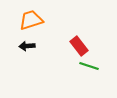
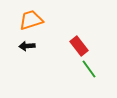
green line: moved 3 px down; rotated 36 degrees clockwise
